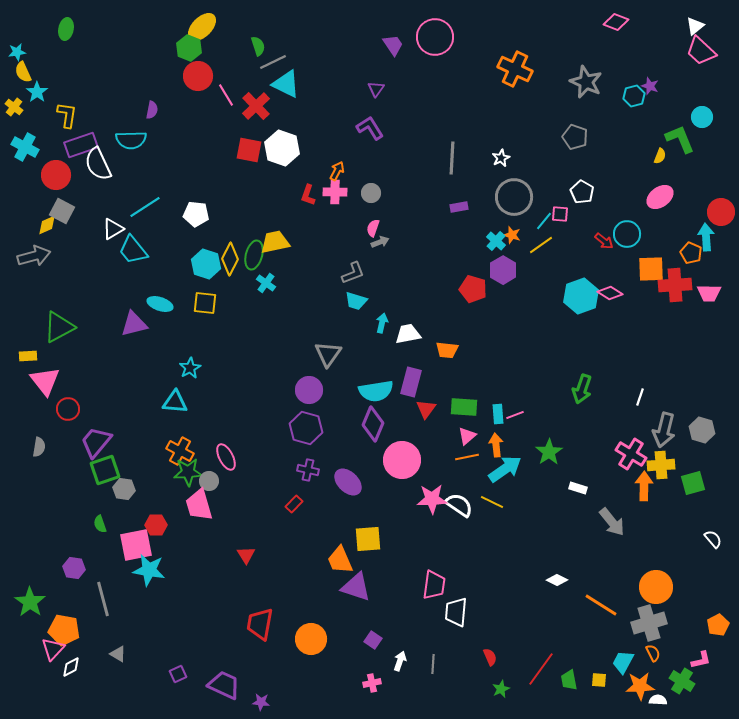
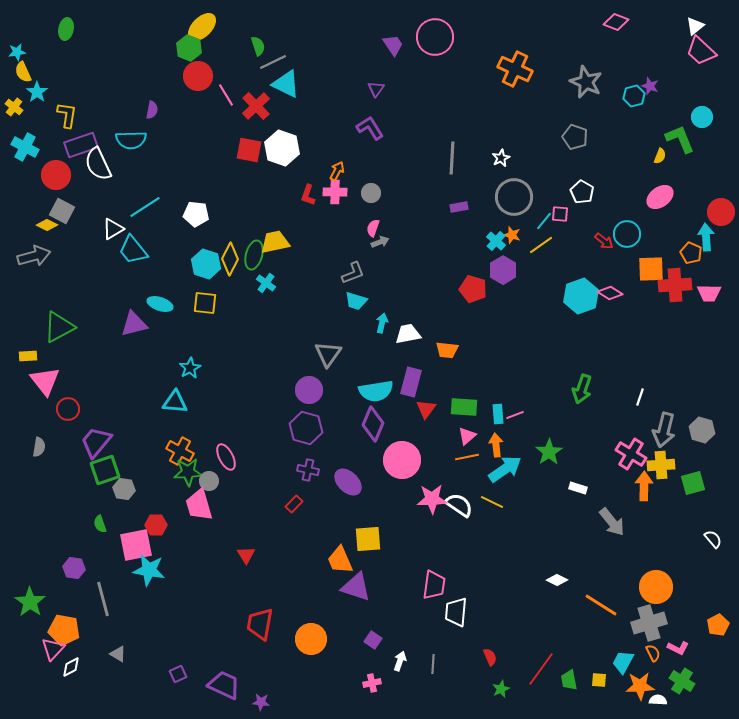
yellow diamond at (47, 225): rotated 50 degrees clockwise
pink L-shape at (701, 660): moved 23 px left, 12 px up; rotated 40 degrees clockwise
